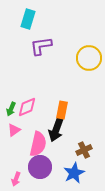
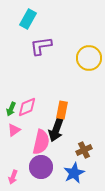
cyan rectangle: rotated 12 degrees clockwise
pink semicircle: moved 3 px right, 2 px up
purple circle: moved 1 px right
pink arrow: moved 3 px left, 2 px up
